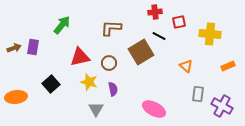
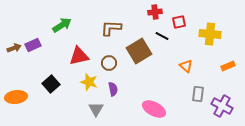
green arrow: rotated 18 degrees clockwise
black line: moved 3 px right
purple rectangle: moved 2 px up; rotated 56 degrees clockwise
brown square: moved 2 px left, 1 px up
red triangle: moved 1 px left, 1 px up
